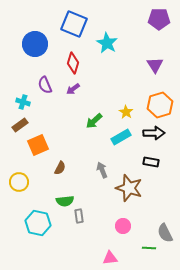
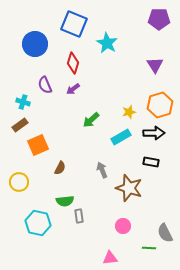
yellow star: moved 3 px right; rotated 24 degrees clockwise
green arrow: moved 3 px left, 1 px up
